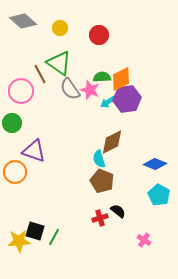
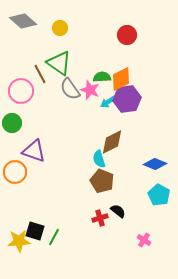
red circle: moved 28 px right
